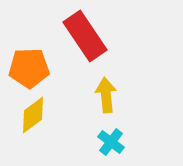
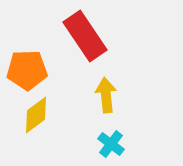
orange pentagon: moved 2 px left, 2 px down
yellow diamond: moved 3 px right
cyan cross: moved 2 px down
